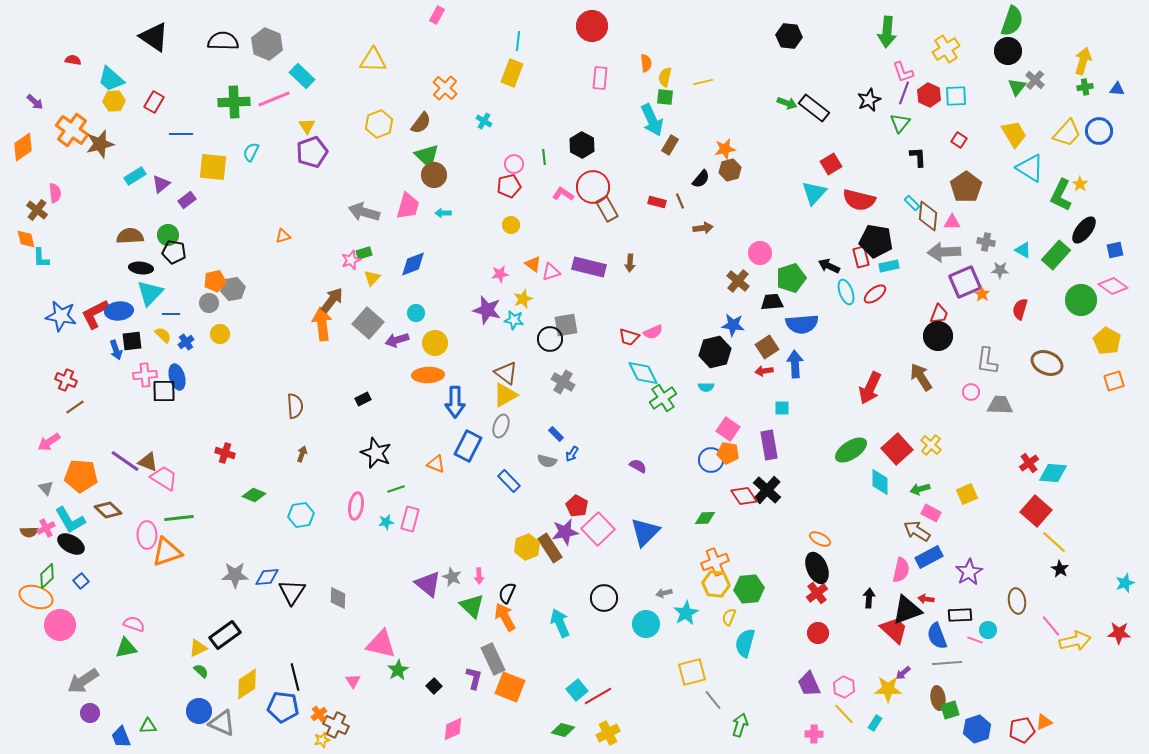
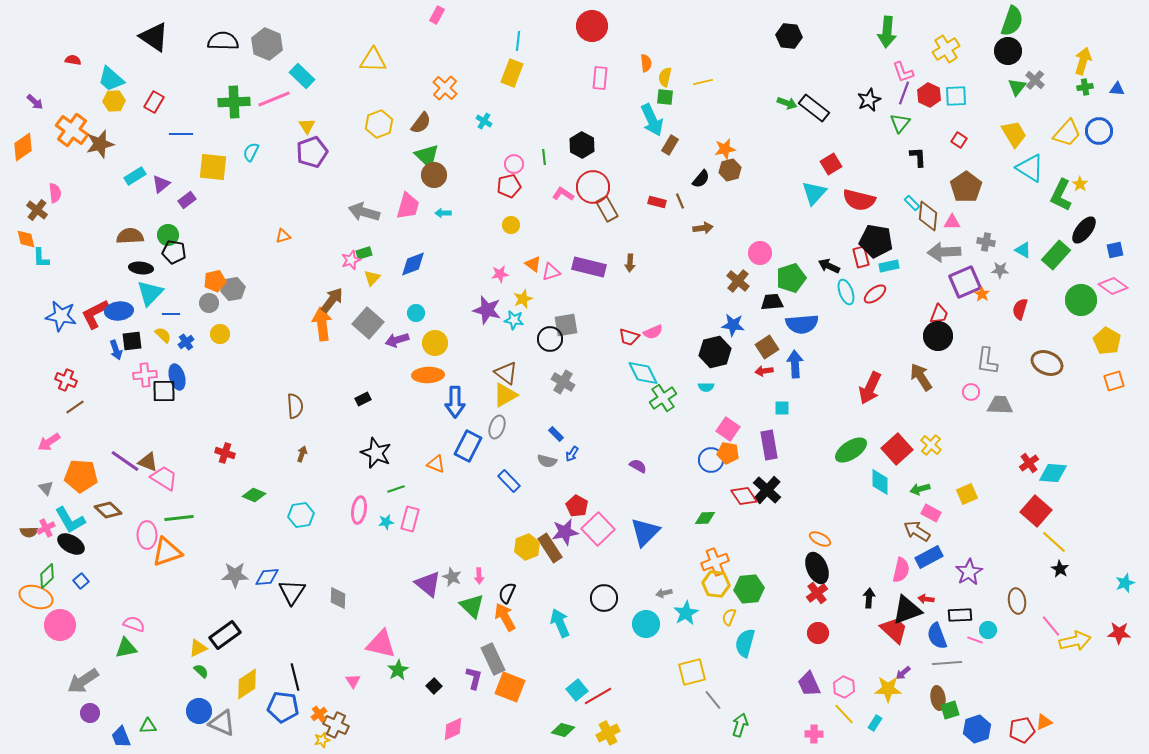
gray ellipse at (501, 426): moved 4 px left, 1 px down
pink ellipse at (356, 506): moved 3 px right, 4 px down
